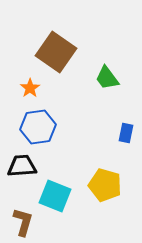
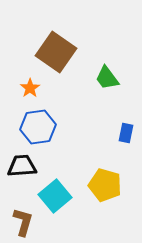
cyan square: rotated 28 degrees clockwise
